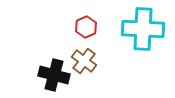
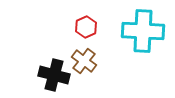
cyan cross: moved 2 px down
